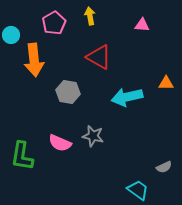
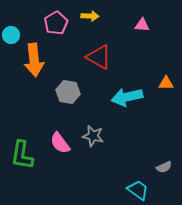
yellow arrow: rotated 102 degrees clockwise
pink pentagon: moved 2 px right
pink semicircle: rotated 30 degrees clockwise
green L-shape: moved 1 px up
